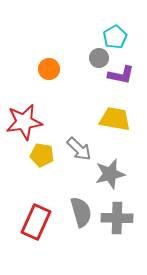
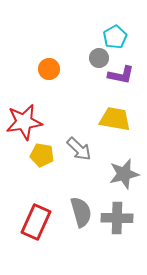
gray star: moved 14 px right
